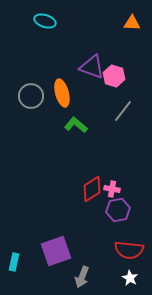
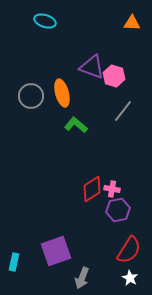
red semicircle: rotated 64 degrees counterclockwise
gray arrow: moved 1 px down
